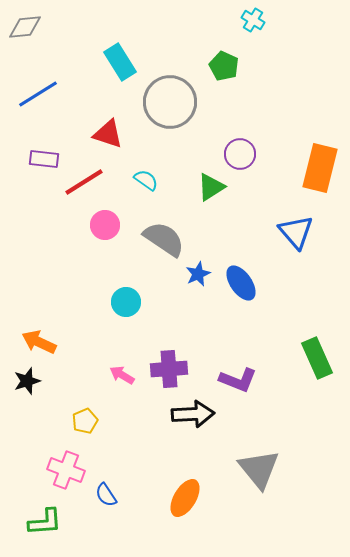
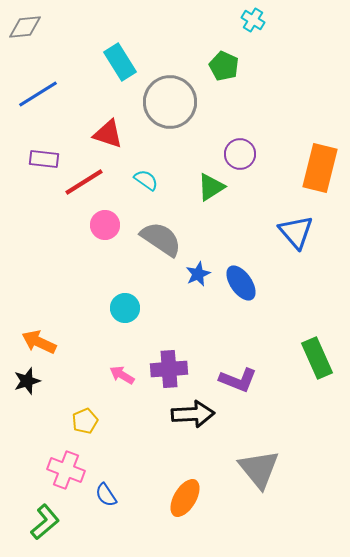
gray semicircle: moved 3 px left
cyan circle: moved 1 px left, 6 px down
green L-shape: rotated 36 degrees counterclockwise
